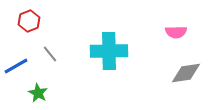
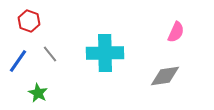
red hexagon: rotated 20 degrees counterclockwise
pink semicircle: rotated 65 degrees counterclockwise
cyan cross: moved 4 px left, 2 px down
blue line: moved 2 px right, 5 px up; rotated 25 degrees counterclockwise
gray diamond: moved 21 px left, 3 px down
